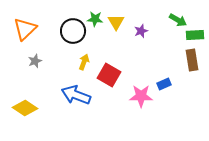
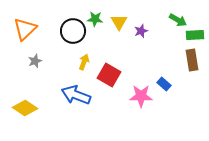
yellow triangle: moved 3 px right
blue rectangle: rotated 64 degrees clockwise
